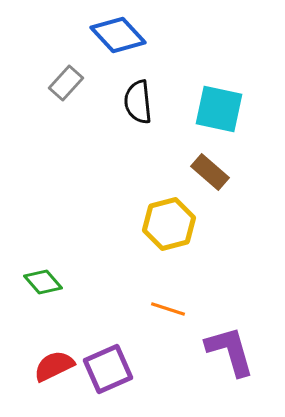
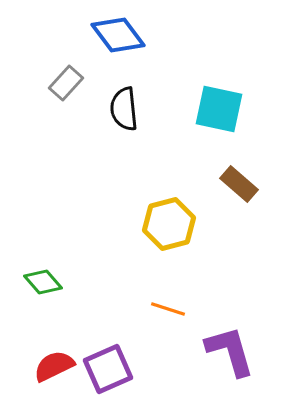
blue diamond: rotated 6 degrees clockwise
black semicircle: moved 14 px left, 7 px down
brown rectangle: moved 29 px right, 12 px down
